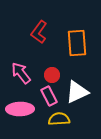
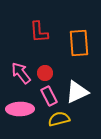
red L-shape: rotated 40 degrees counterclockwise
orange rectangle: moved 2 px right
red circle: moved 7 px left, 2 px up
yellow semicircle: rotated 10 degrees counterclockwise
